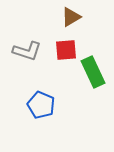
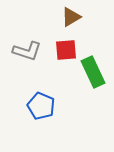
blue pentagon: moved 1 px down
